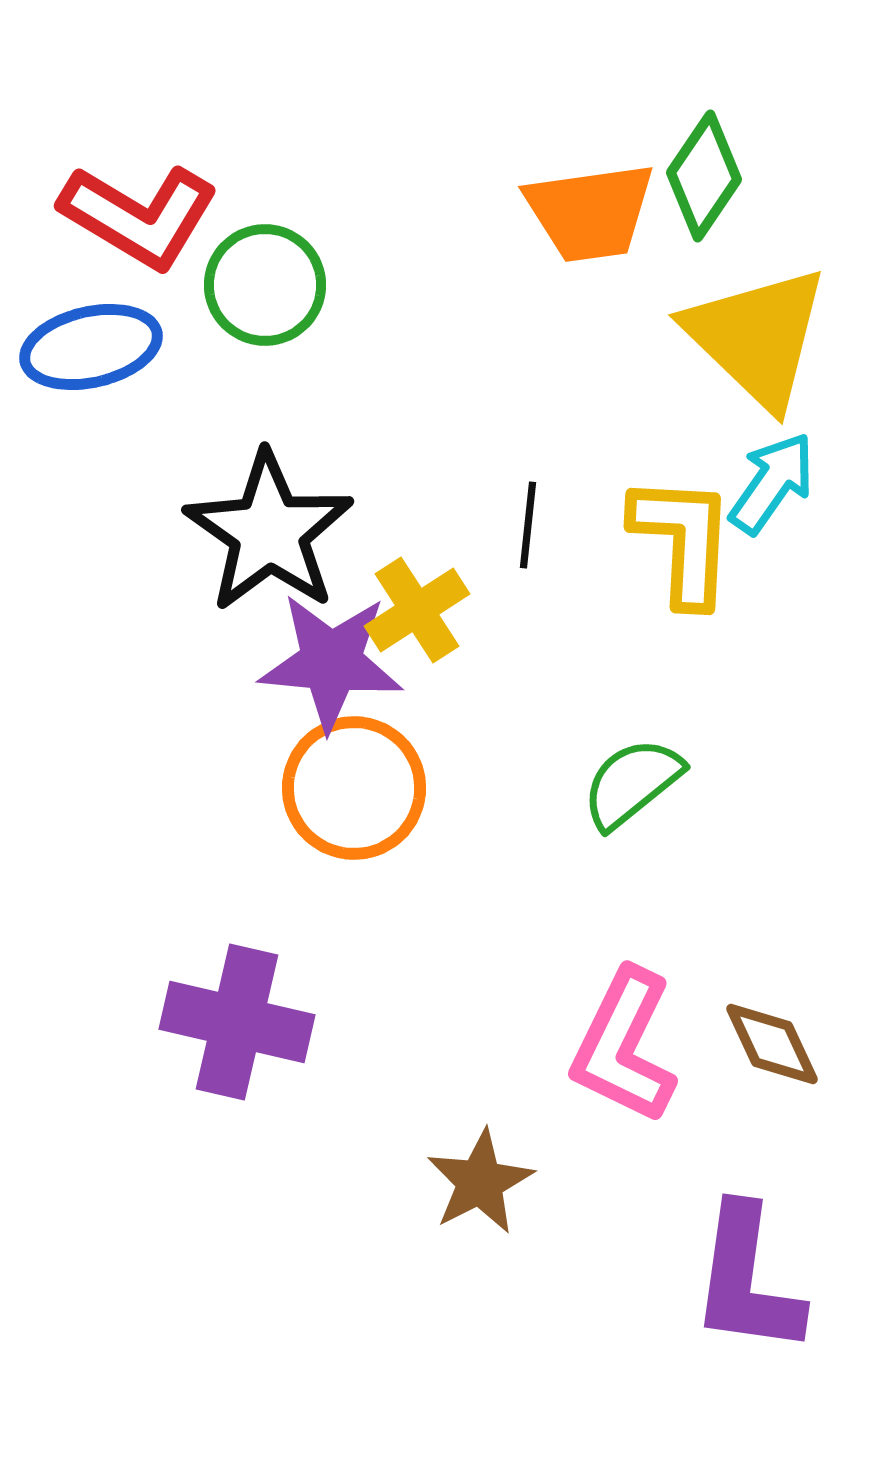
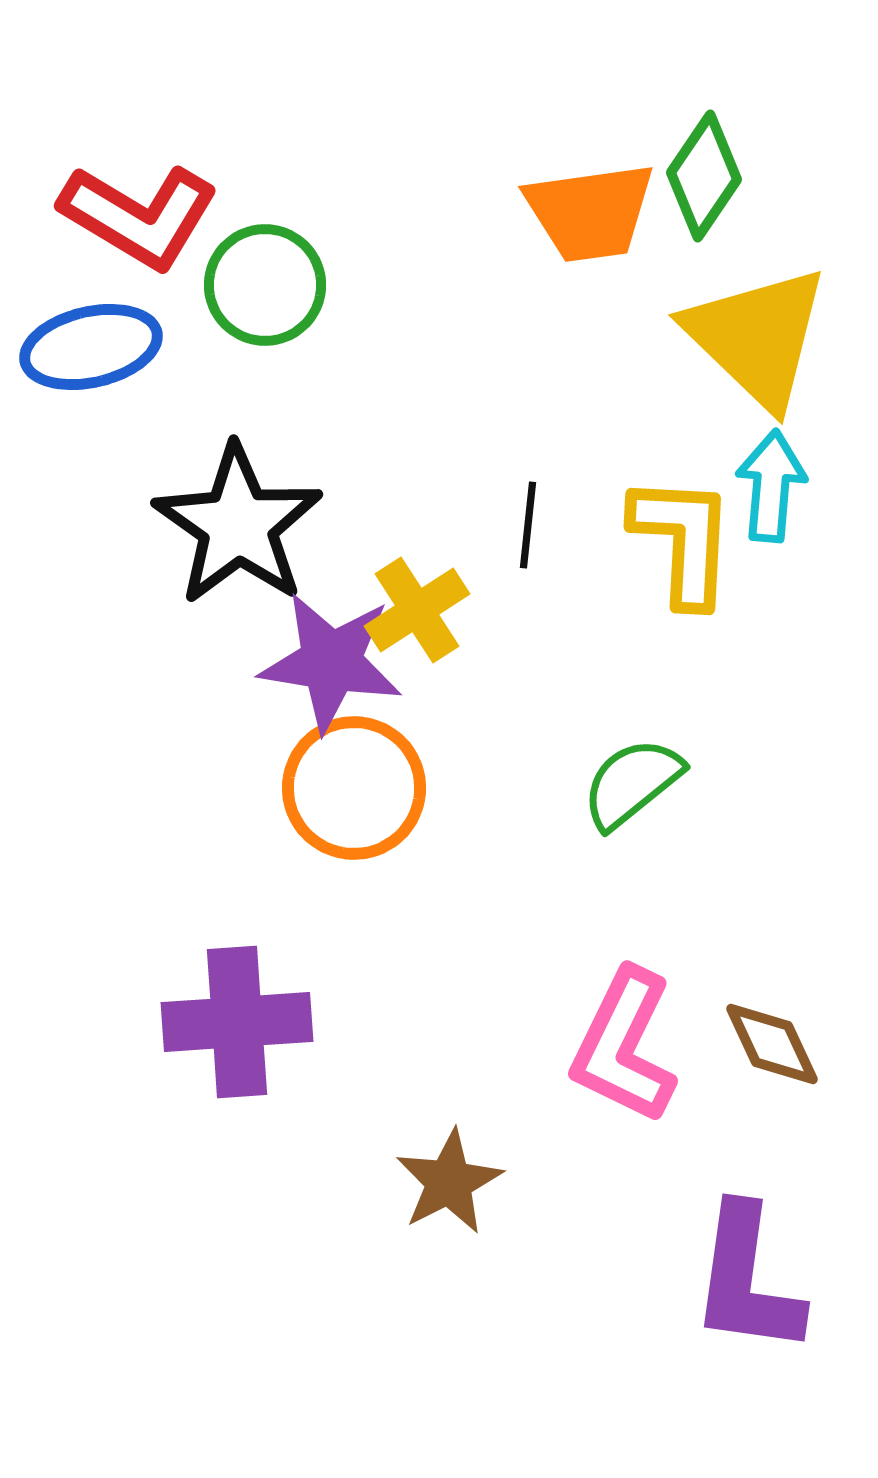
cyan arrow: moved 1 px left, 3 px down; rotated 30 degrees counterclockwise
black star: moved 31 px left, 7 px up
purple star: rotated 4 degrees clockwise
purple cross: rotated 17 degrees counterclockwise
brown star: moved 31 px left
